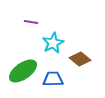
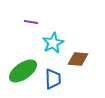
brown diamond: moved 2 px left; rotated 35 degrees counterclockwise
blue trapezoid: rotated 90 degrees clockwise
